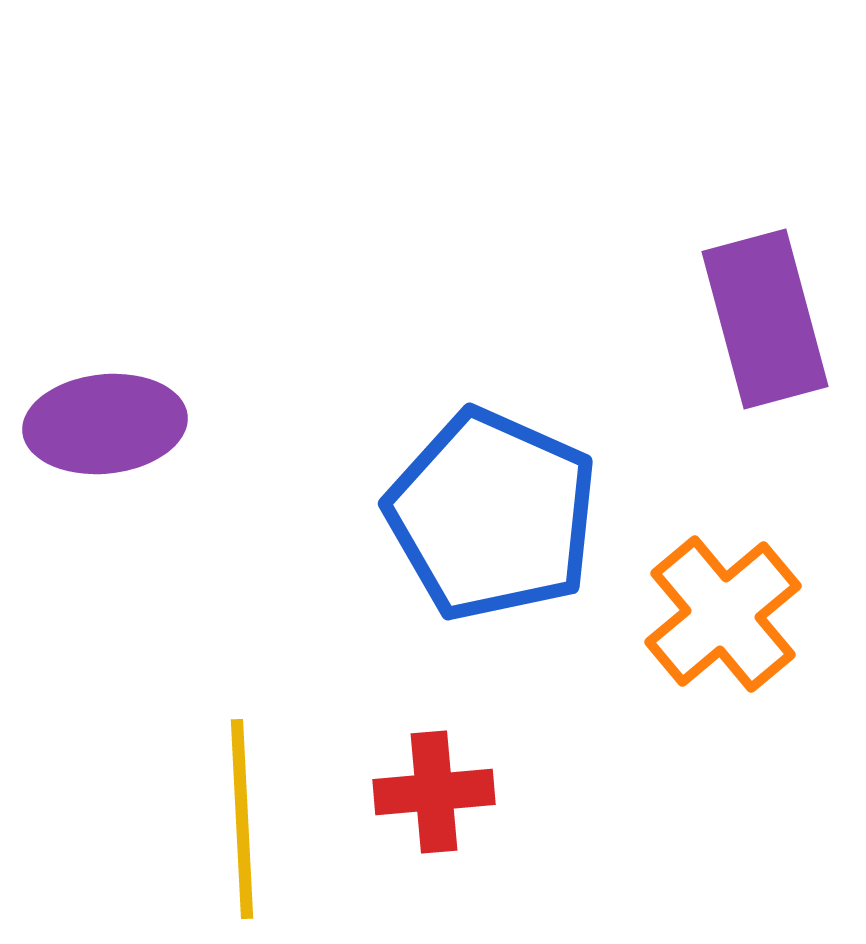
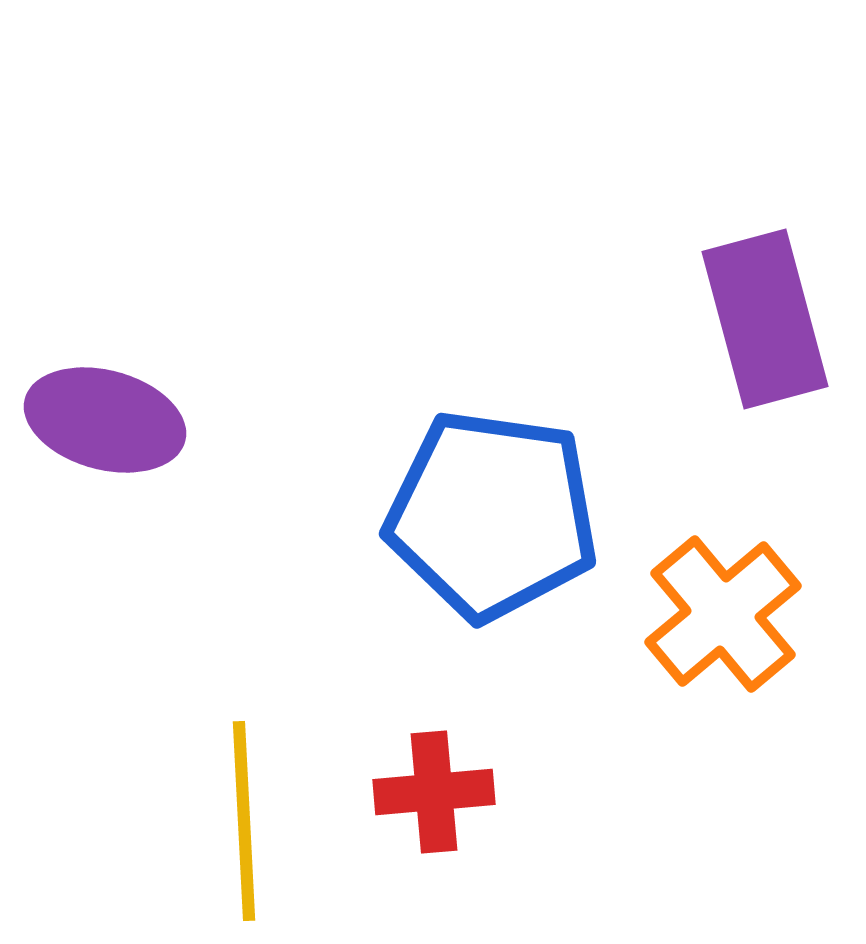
purple ellipse: moved 4 px up; rotated 21 degrees clockwise
blue pentagon: rotated 16 degrees counterclockwise
yellow line: moved 2 px right, 2 px down
